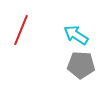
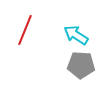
red line: moved 4 px right
